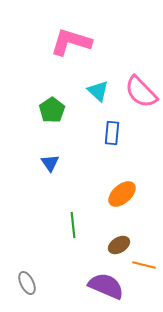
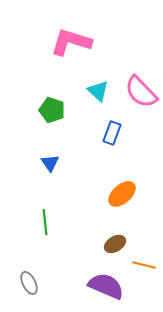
green pentagon: rotated 20 degrees counterclockwise
blue rectangle: rotated 15 degrees clockwise
green line: moved 28 px left, 3 px up
brown ellipse: moved 4 px left, 1 px up
gray ellipse: moved 2 px right
